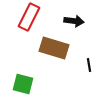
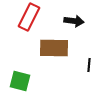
brown rectangle: rotated 16 degrees counterclockwise
black line: rotated 16 degrees clockwise
green square: moved 3 px left, 3 px up
